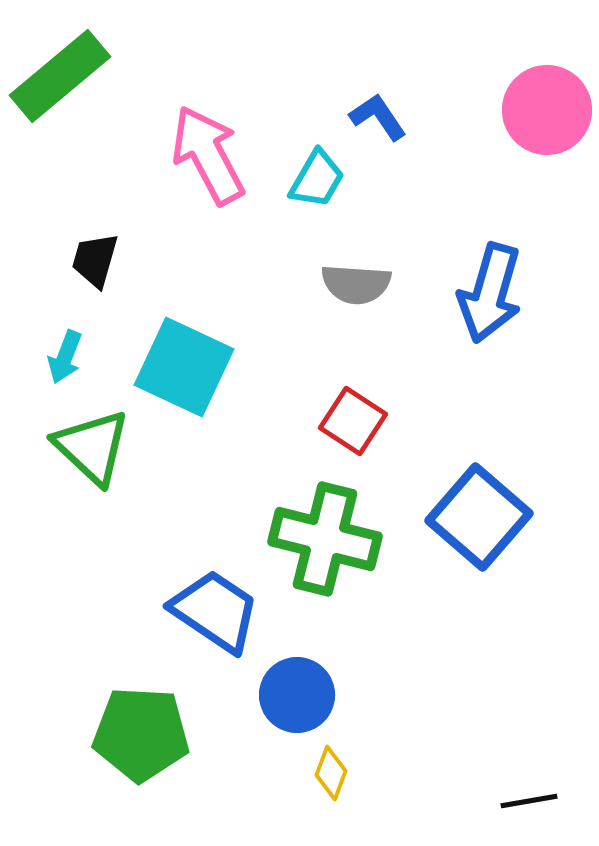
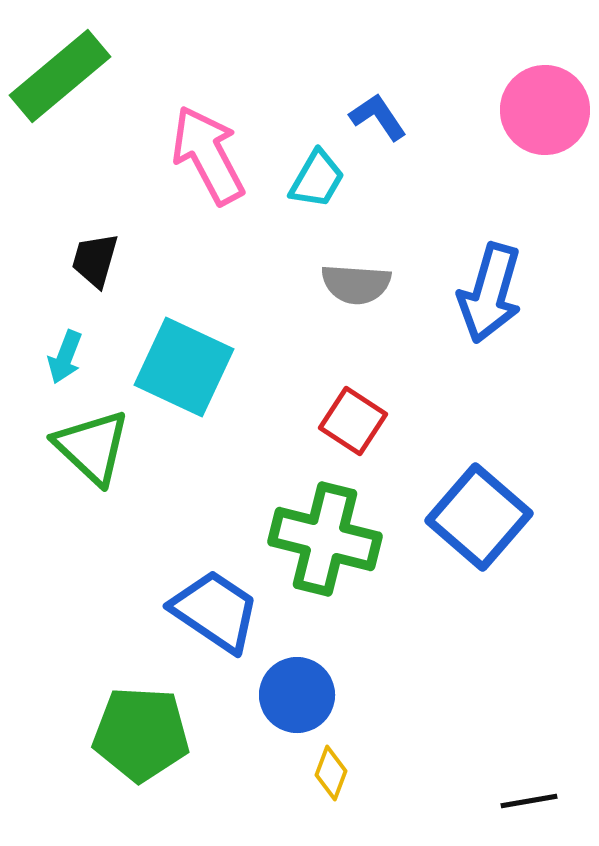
pink circle: moved 2 px left
